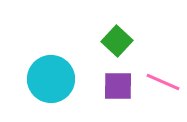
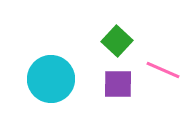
pink line: moved 12 px up
purple square: moved 2 px up
